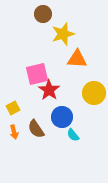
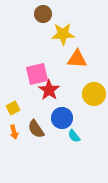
yellow star: rotated 15 degrees clockwise
yellow circle: moved 1 px down
blue circle: moved 1 px down
cyan semicircle: moved 1 px right, 1 px down
